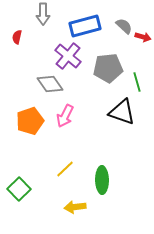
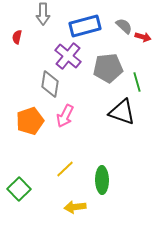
gray diamond: rotated 44 degrees clockwise
